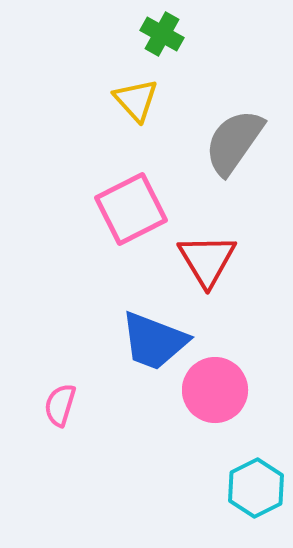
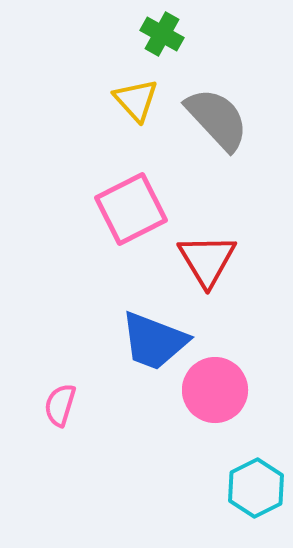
gray semicircle: moved 17 px left, 23 px up; rotated 102 degrees clockwise
